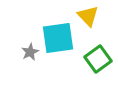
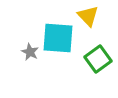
cyan square: rotated 12 degrees clockwise
gray star: rotated 18 degrees counterclockwise
